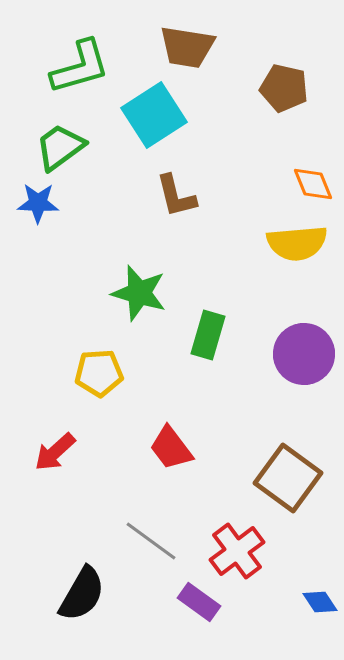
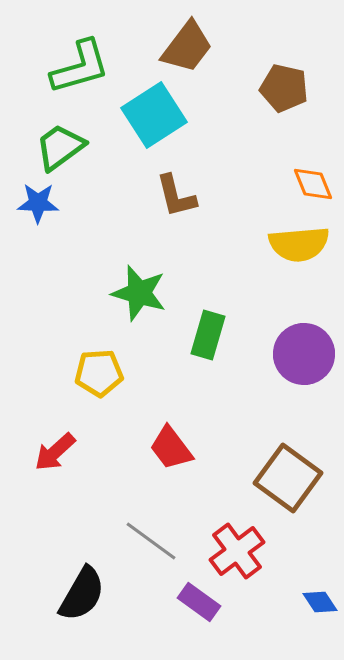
brown trapezoid: rotated 62 degrees counterclockwise
yellow semicircle: moved 2 px right, 1 px down
